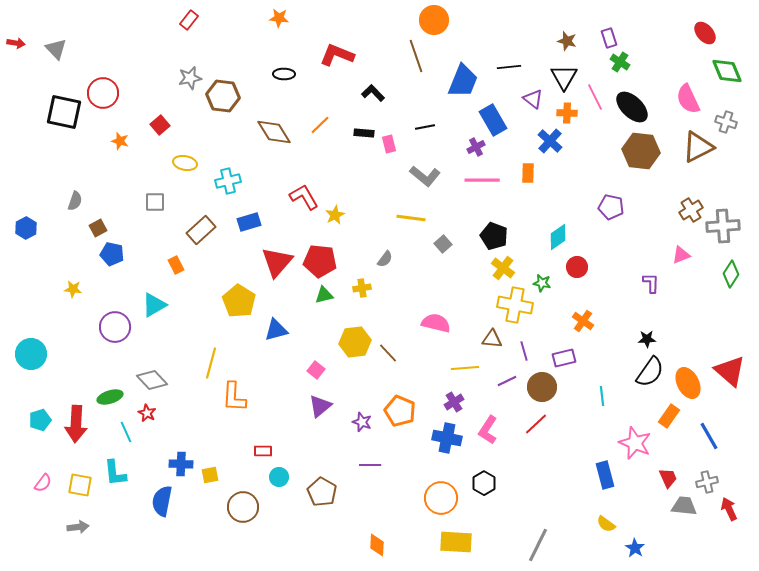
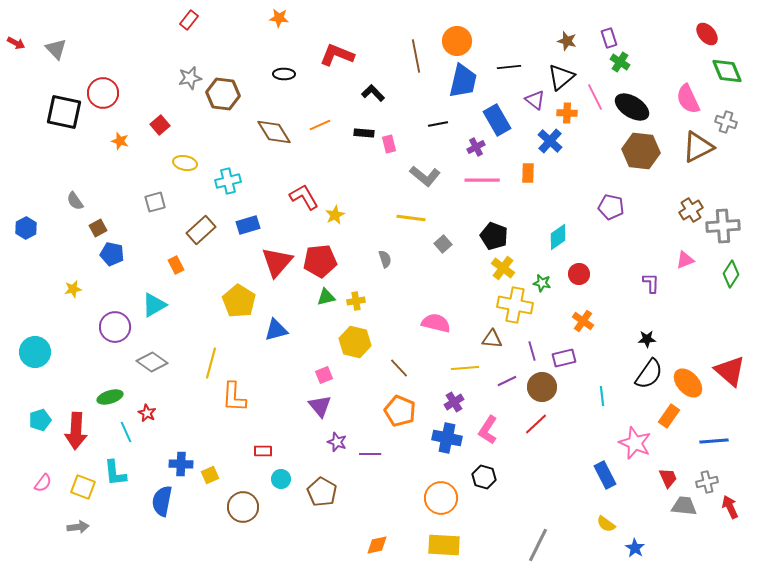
orange circle at (434, 20): moved 23 px right, 21 px down
red ellipse at (705, 33): moved 2 px right, 1 px down
red arrow at (16, 43): rotated 18 degrees clockwise
brown line at (416, 56): rotated 8 degrees clockwise
black triangle at (564, 77): moved 3 px left; rotated 20 degrees clockwise
blue trapezoid at (463, 81): rotated 9 degrees counterclockwise
brown hexagon at (223, 96): moved 2 px up
purple triangle at (533, 99): moved 2 px right, 1 px down
black ellipse at (632, 107): rotated 12 degrees counterclockwise
blue rectangle at (493, 120): moved 4 px right
orange line at (320, 125): rotated 20 degrees clockwise
black line at (425, 127): moved 13 px right, 3 px up
gray semicircle at (75, 201): rotated 126 degrees clockwise
gray square at (155, 202): rotated 15 degrees counterclockwise
blue rectangle at (249, 222): moved 1 px left, 3 px down
pink triangle at (681, 255): moved 4 px right, 5 px down
gray semicircle at (385, 259): rotated 54 degrees counterclockwise
red pentagon at (320, 261): rotated 12 degrees counterclockwise
red circle at (577, 267): moved 2 px right, 7 px down
yellow cross at (362, 288): moved 6 px left, 13 px down
yellow star at (73, 289): rotated 18 degrees counterclockwise
green triangle at (324, 295): moved 2 px right, 2 px down
yellow hexagon at (355, 342): rotated 20 degrees clockwise
purple line at (524, 351): moved 8 px right
brown line at (388, 353): moved 11 px right, 15 px down
cyan circle at (31, 354): moved 4 px right, 2 px up
pink square at (316, 370): moved 8 px right, 5 px down; rotated 30 degrees clockwise
black semicircle at (650, 372): moved 1 px left, 2 px down
gray diamond at (152, 380): moved 18 px up; rotated 12 degrees counterclockwise
orange ellipse at (688, 383): rotated 16 degrees counterclockwise
purple triangle at (320, 406): rotated 30 degrees counterclockwise
purple star at (362, 422): moved 25 px left, 20 px down
red arrow at (76, 424): moved 7 px down
blue line at (709, 436): moved 5 px right, 5 px down; rotated 64 degrees counterclockwise
purple line at (370, 465): moved 11 px up
yellow square at (210, 475): rotated 12 degrees counterclockwise
blue rectangle at (605, 475): rotated 12 degrees counterclockwise
cyan circle at (279, 477): moved 2 px right, 2 px down
black hexagon at (484, 483): moved 6 px up; rotated 15 degrees counterclockwise
yellow square at (80, 485): moved 3 px right, 2 px down; rotated 10 degrees clockwise
red arrow at (729, 509): moved 1 px right, 2 px up
yellow rectangle at (456, 542): moved 12 px left, 3 px down
orange diamond at (377, 545): rotated 75 degrees clockwise
